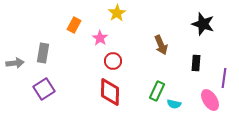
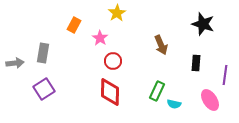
purple line: moved 1 px right, 3 px up
